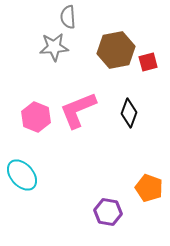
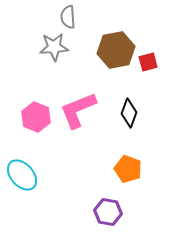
orange pentagon: moved 21 px left, 19 px up
